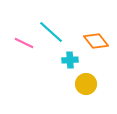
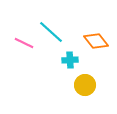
yellow circle: moved 1 px left, 1 px down
